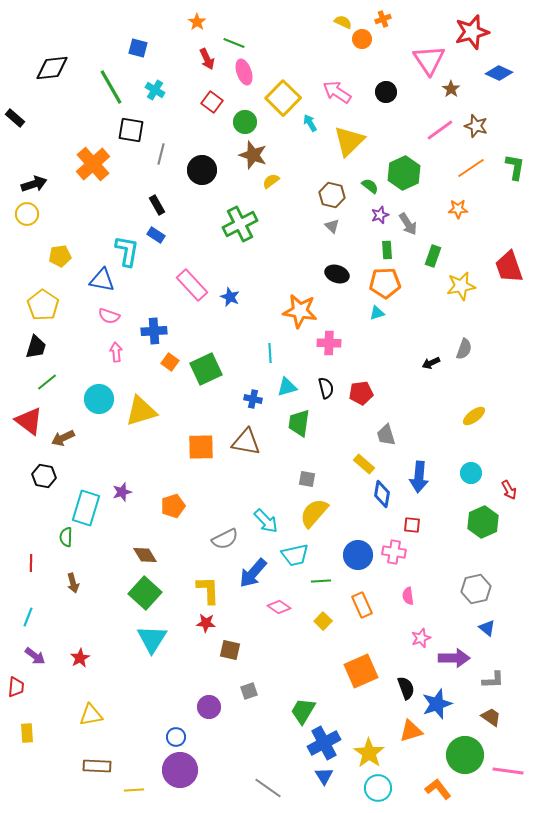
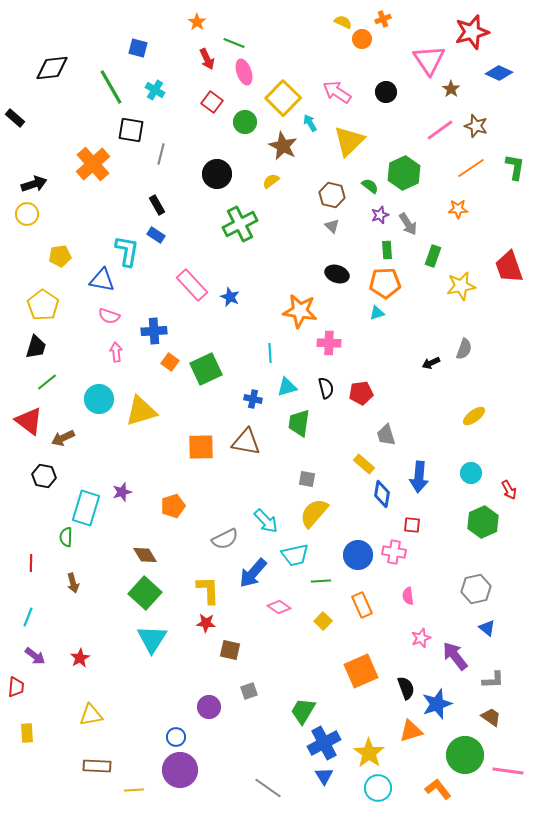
brown star at (253, 155): moved 30 px right, 9 px up; rotated 8 degrees clockwise
black circle at (202, 170): moved 15 px right, 4 px down
purple arrow at (454, 658): moved 1 px right, 2 px up; rotated 128 degrees counterclockwise
